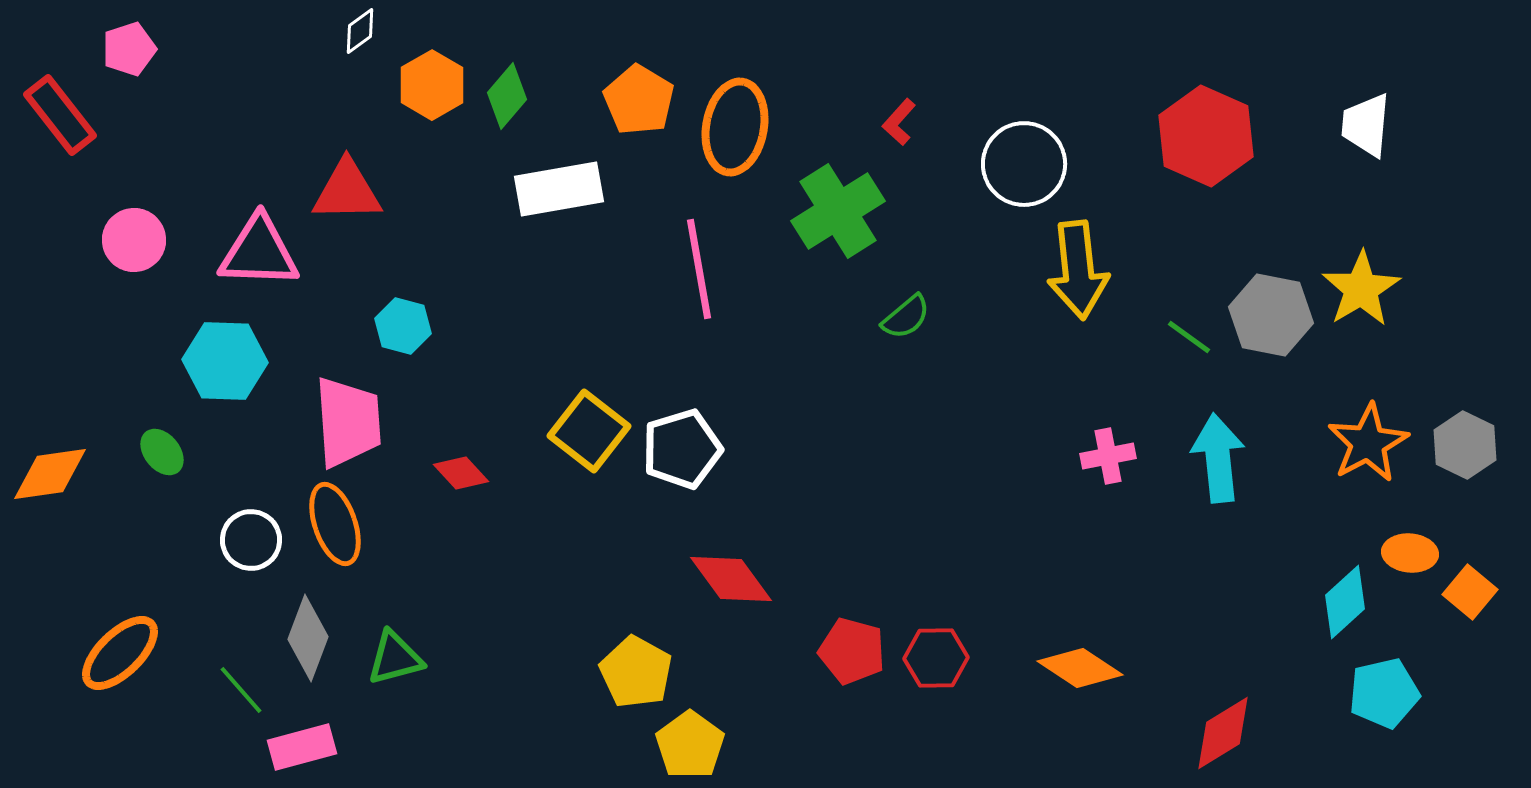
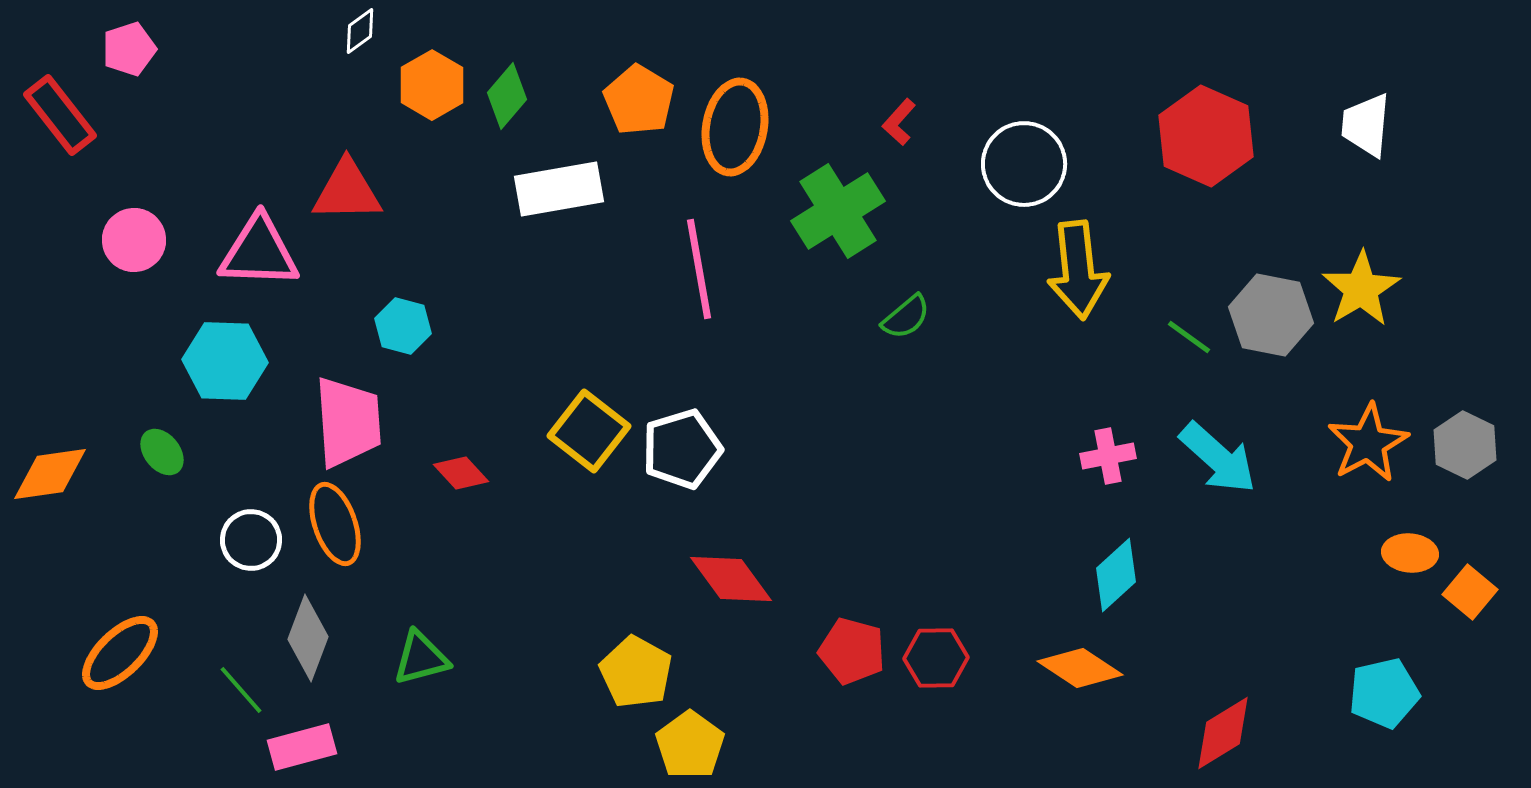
cyan arrow at (1218, 458): rotated 138 degrees clockwise
cyan diamond at (1345, 602): moved 229 px left, 27 px up
green triangle at (395, 658): moved 26 px right
